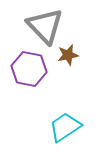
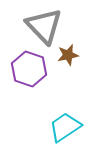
gray triangle: moved 1 px left
purple hexagon: rotated 8 degrees clockwise
